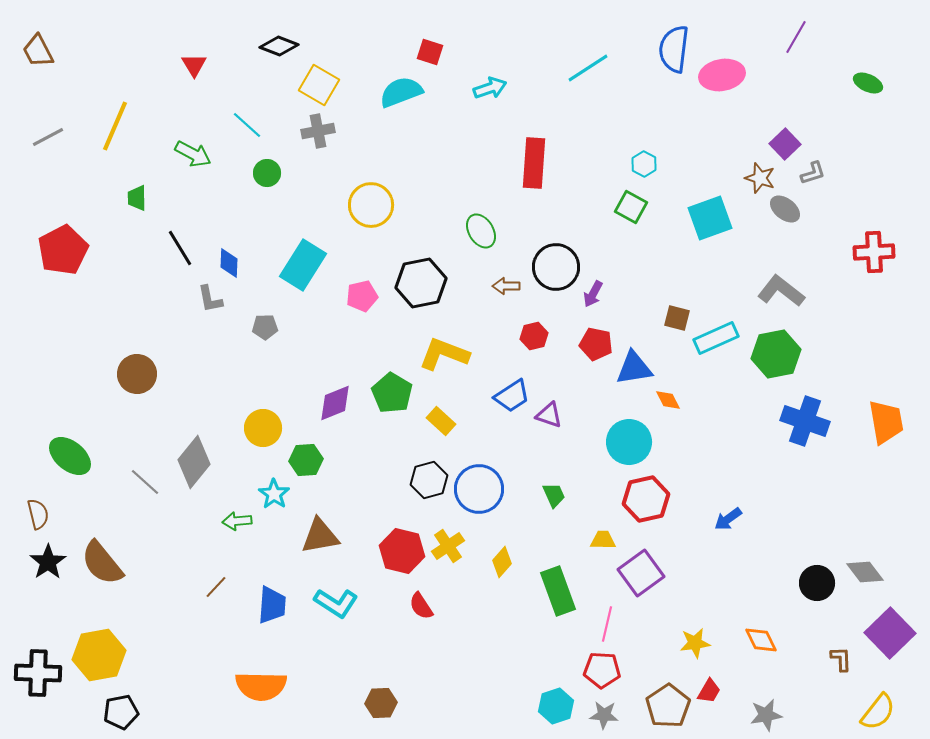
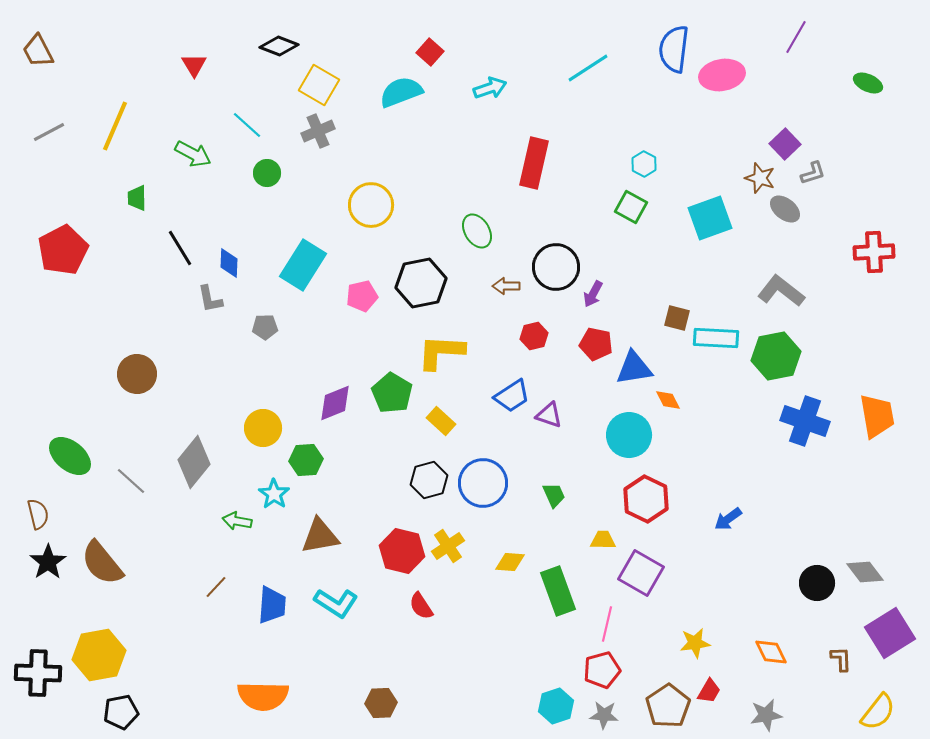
red square at (430, 52): rotated 24 degrees clockwise
gray cross at (318, 131): rotated 12 degrees counterclockwise
gray line at (48, 137): moved 1 px right, 5 px up
red rectangle at (534, 163): rotated 9 degrees clockwise
green ellipse at (481, 231): moved 4 px left
cyan rectangle at (716, 338): rotated 27 degrees clockwise
yellow L-shape at (444, 354): moved 3 px left, 2 px up; rotated 18 degrees counterclockwise
green hexagon at (776, 354): moved 2 px down
orange trapezoid at (886, 422): moved 9 px left, 6 px up
cyan circle at (629, 442): moved 7 px up
gray line at (145, 482): moved 14 px left, 1 px up
blue circle at (479, 489): moved 4 px right, 6 px up
red hexagon at (646, 499): rotated 21 degrees counterclockwise
green arrow at (237, 521): rotated 16 degrees clockwise
yellow diamond at (502, 562): moved 8 px right; rotated 52 degrees clockwise
purple square at (641, 573): rotated 24 degrees counterclockwise
purple square at (890, 633): rotated 12 degrees clockwise
orange diamond at (761, 640): moved 10 px right, 12 px down
red pentagon at (602, 670): rotated 18 degrees counterclockwise
orange semicircle at (261, 686): moved 2 px right, 10 px down
